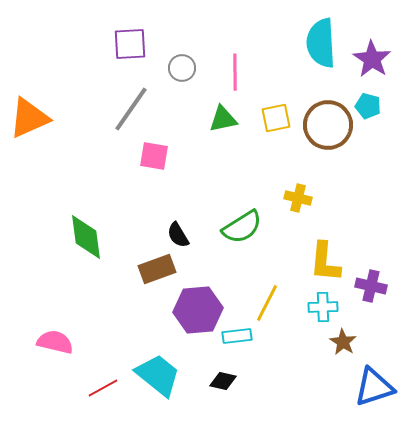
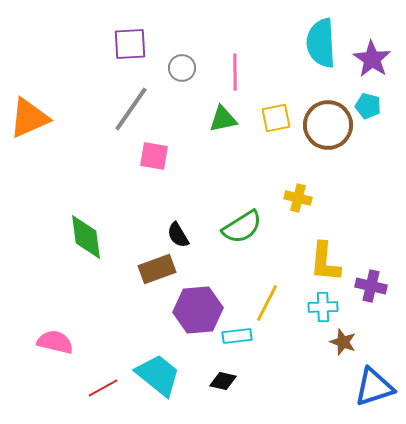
brown star: rotated 12 degrees counterclockwise
